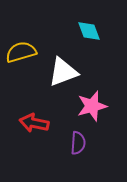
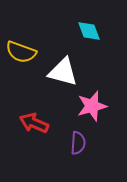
yellow semicircle: rotated 144 degrees counterclockwise
white triangle: rotated 36 degrees clockwise
red arrow: rotated 12 degrees clockwise
